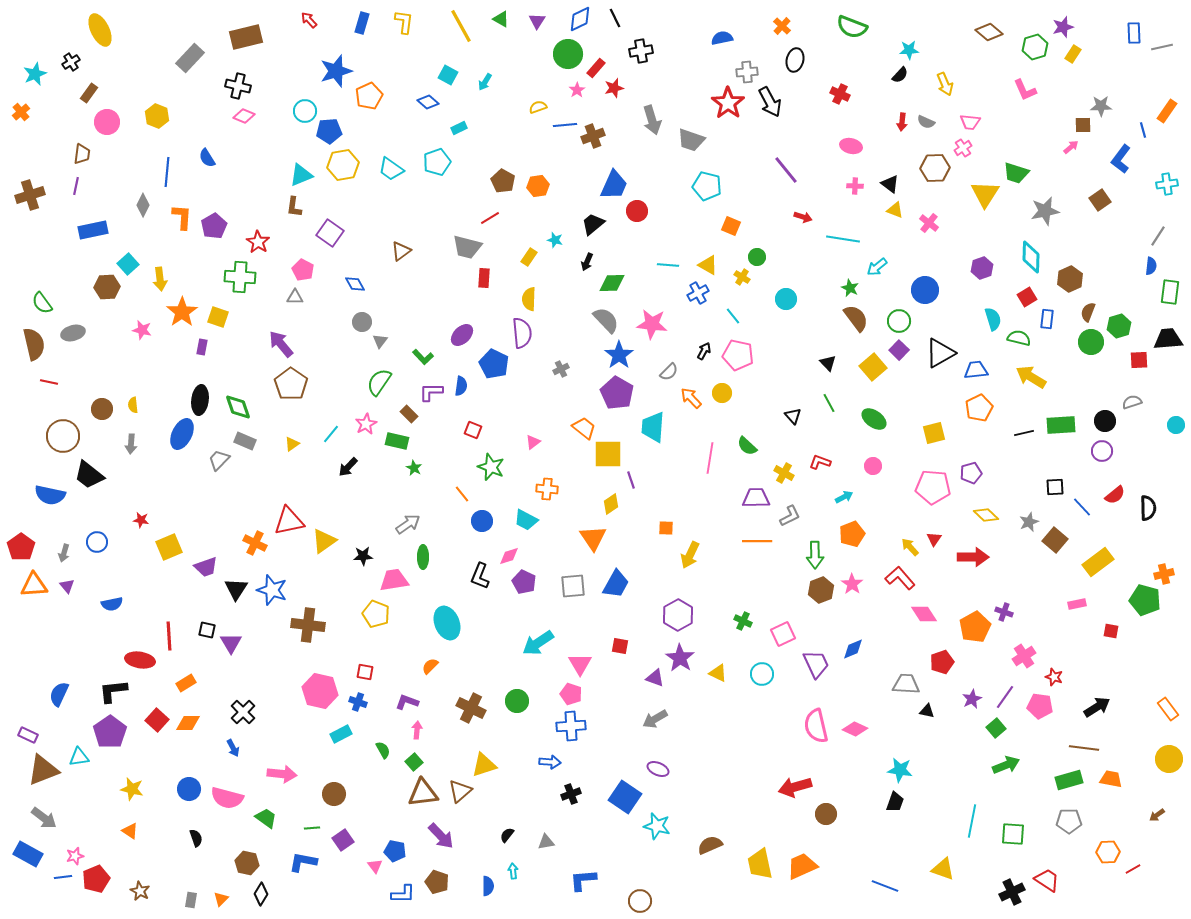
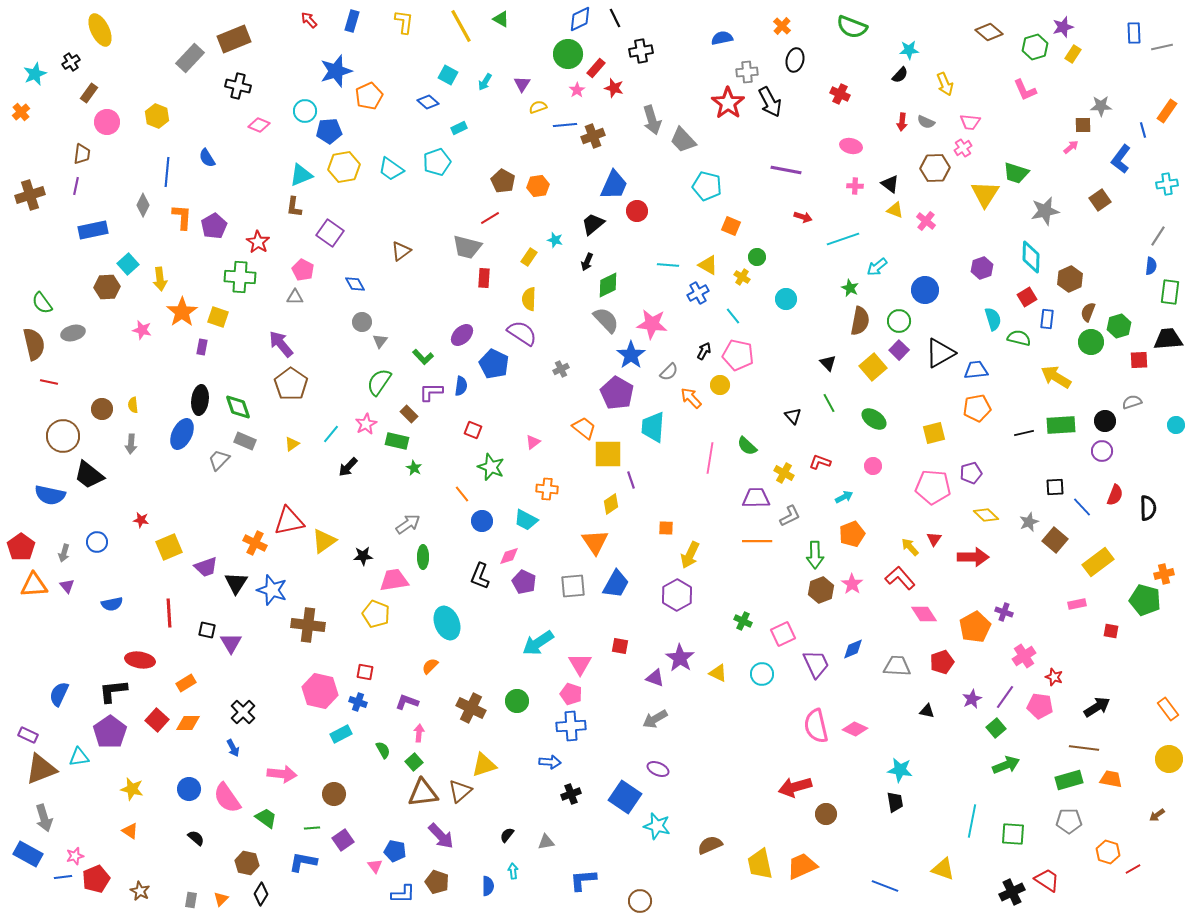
purple triangle at (537, 21): moved 15 px left, 63 px down
blue rectangle at (362, 23): moved 10 px left, 2 px up
brown rectangle at (246, 37): moved 12 px left, 2 px down; rotated 8 degrees counterclockwise
red star at (614, 88): rotated 30 degrees clockwise
pink diamond at (244, 116): moved 15 px right, 9 px down
gray trapezoid at (691, 140): moved 8 px left; rotated 28 degrees clockwise
yellow hexagon at (343, 165): moved 1 px right, 2 px down
purple line at (786, 170): rotated 40 degrees counterclockwise
pink cross at (929, 223): moved 3 px left, 2 px up
cyan line at (843, 239): rotated 28 degrees counterclockwise
green diamond at (612, 283): moved 4 px left, 2 px down; rotated 24 degrees counterclockwise
brown semicircle at (856, 318): moved 4 px right, 3 px down; rotated 48 degrees clockwise
purple semicircle at (522, 333): rotated 52 degrees counterclockwise
blue star at (619, 355): moved 12 px right
yellow arrow at (1031, 377): moved 25 px right
yellow circle at (722, 393): moved 2 px left, 8 px up
orange pentagon at (979, 408): moved 2 px left; rotated 16 degrees clockwise
red semicircle at (1115, 495): rotated 30 degrees counterclockwise
orange triangle at (593, 538): moved 2 px right, 4 px down
black triangle at (236, 589): moved 6 px up
purple hexagon at (678, 615): moved 1 px left, 20 px up
red line at (169, 636): moved 23 px up
gray trapezoid at (906, 684): moved 9 px left, 18 px up
pink arrow at (417, 730): moved 2 px right, 3 px down
brown triangle at (43, 770): moved 2 px left, 1 px up
pink semicircle at (227, 798): rotated 40 degrees clockwise
black trapezoid at (895, 802): rotated 30 degrees counterclockwise
gray arrow at (44, 818): rotated 36 degrees clockwise
black semicircle at (196, 838): rotated 30 degrees counterclockwise
orange hexagon at (1108, 852): rotated 20 degrees clockwise
